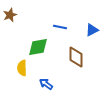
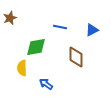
brown star: moved 3 px down
green diamond: moved 2 px left
